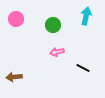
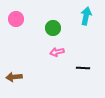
green circle: moved 3 px down
black line: rotated 24 degrees counterclockwise
